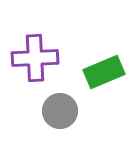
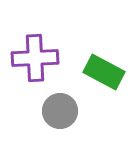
green rectangle: rotated 51 degrees clockwise
